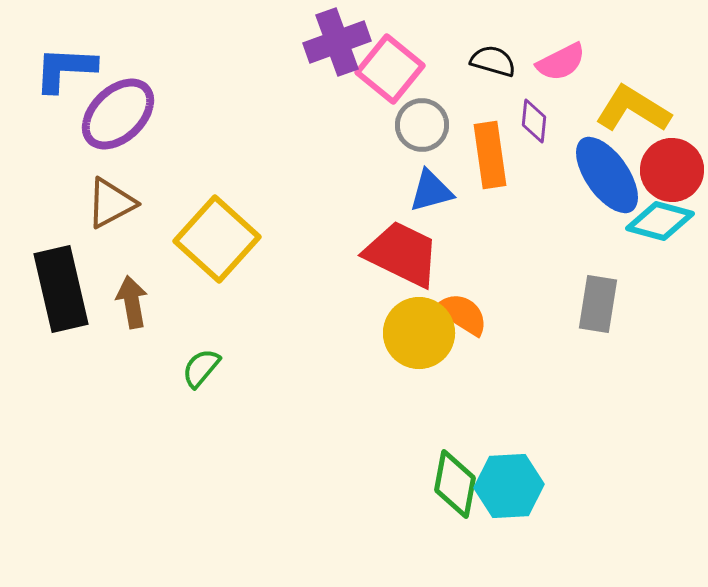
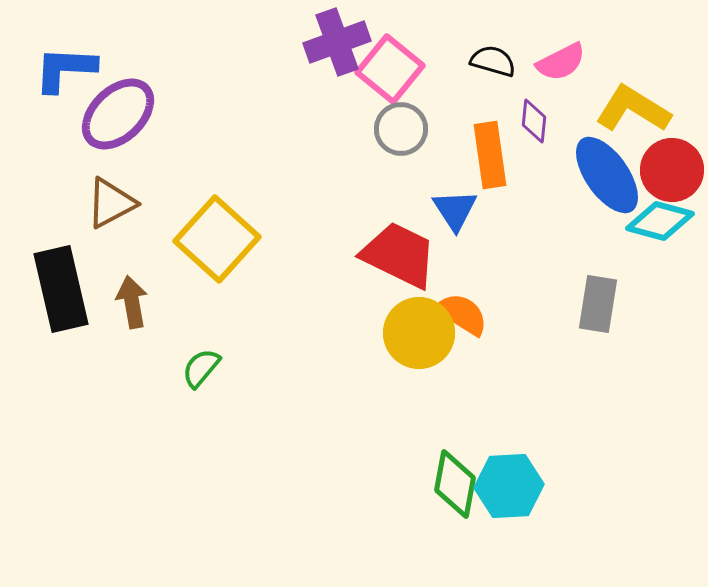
gray circle: moved 21 px left, 4 px down
blue triangle: moved 24 px right, 19 px down; rotated 48 degrees counterclockwise
red trapezoid: moved 3 px left, 1 px down
